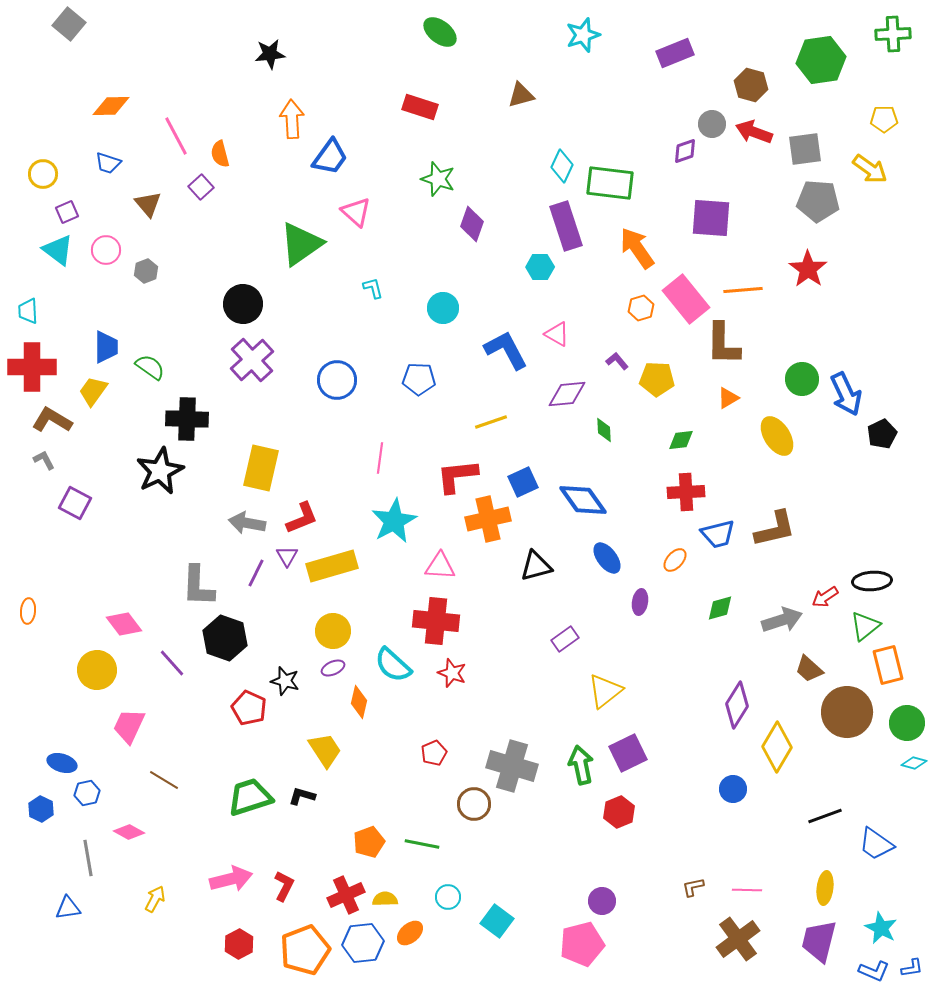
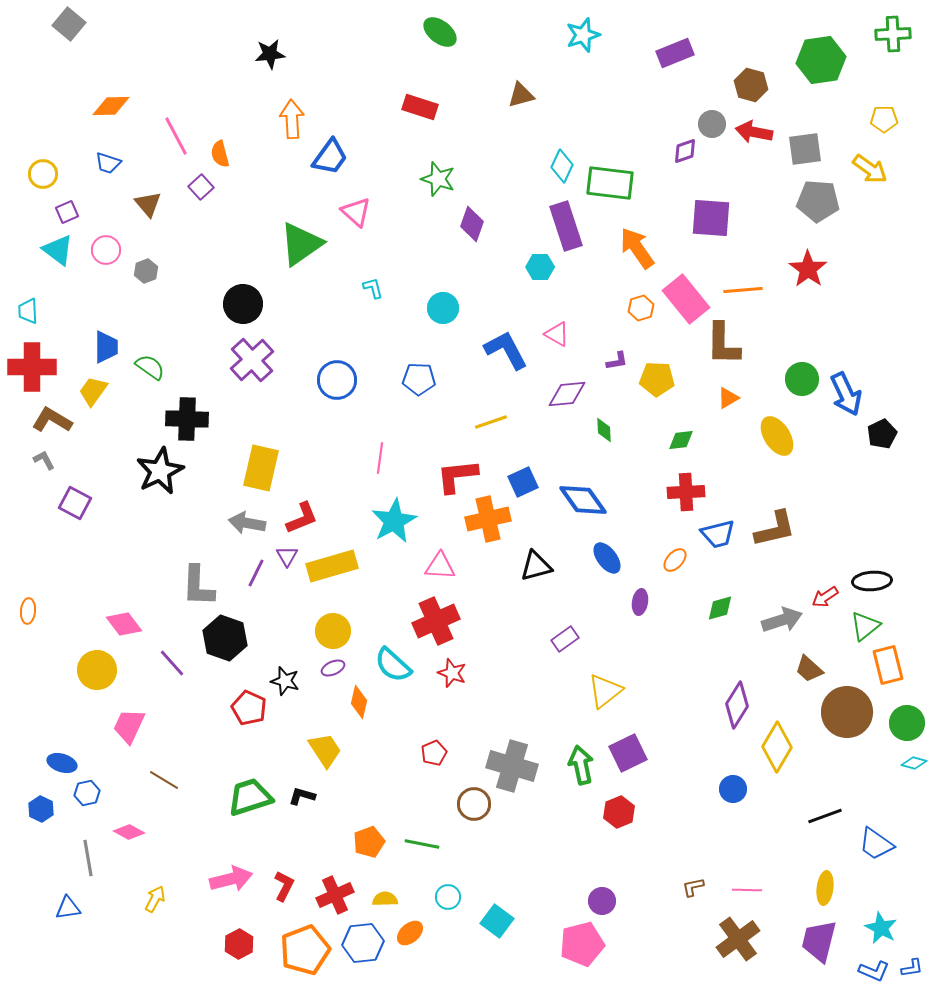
red arrow at (754, 132): rotated 9 degrees counterclockwise
purple L-shape at (617, 361): rotated 120 degrees clockwise
red cross at (436, 621): rotated 30 degrees counterclockwise
red cross at (346, 895): moved 11 px left
